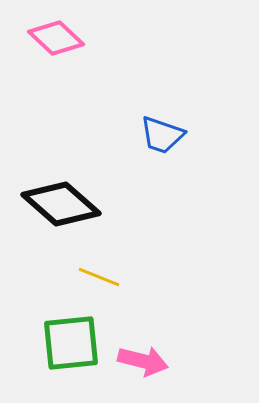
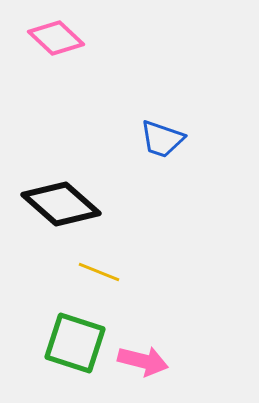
blue trapezoid: moved 4 px down
yellow line: moved 5 px up
green square: moved 4 px right; rotated 24 degrees clockwise
